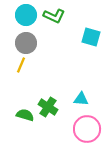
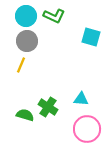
cyan circle: moved 1 px down
gray circle: moved 1 px right, 2 px up
